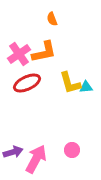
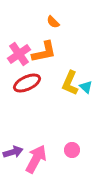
orange semicircle: moved 1 px right, 3 px down; rotated 24 degrees counterclockwise
yellow L-shape: rotated 40 degrees clockwise
cyan triangle: rotated 48 degrees clockwise
